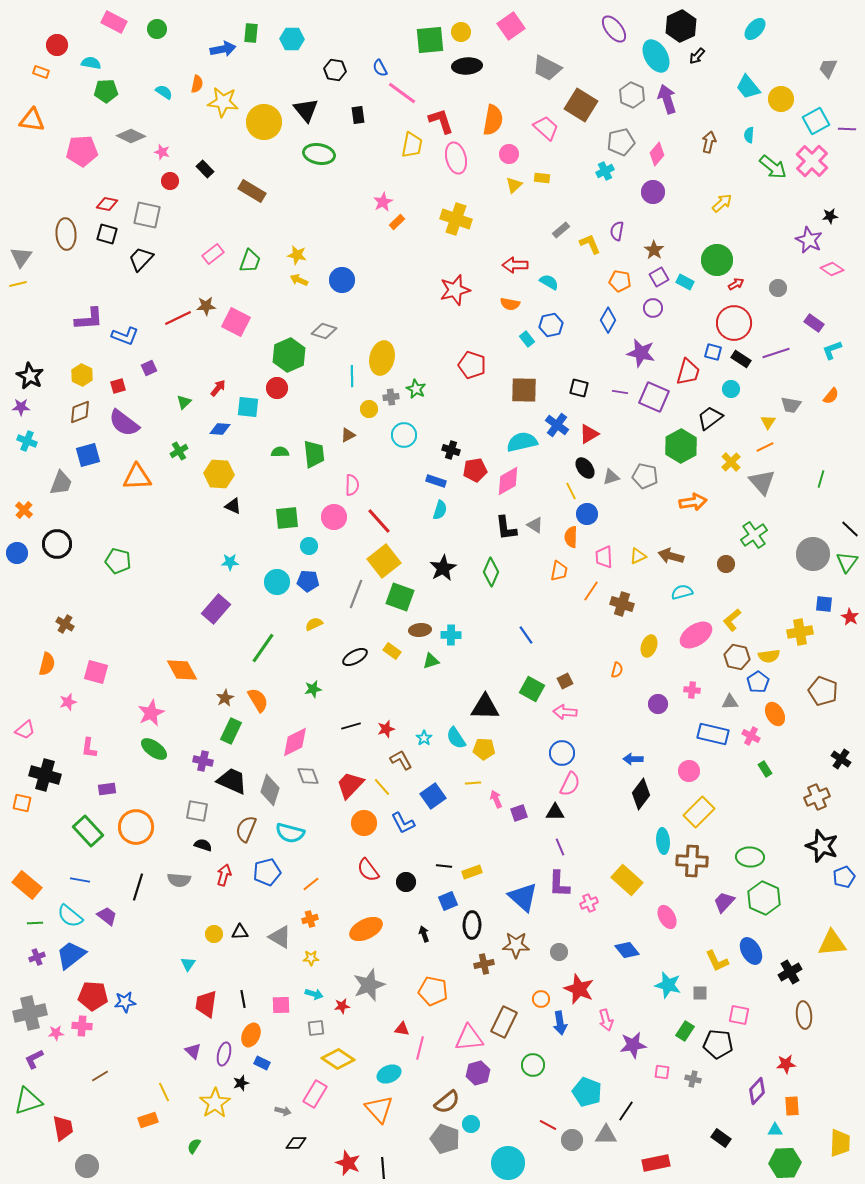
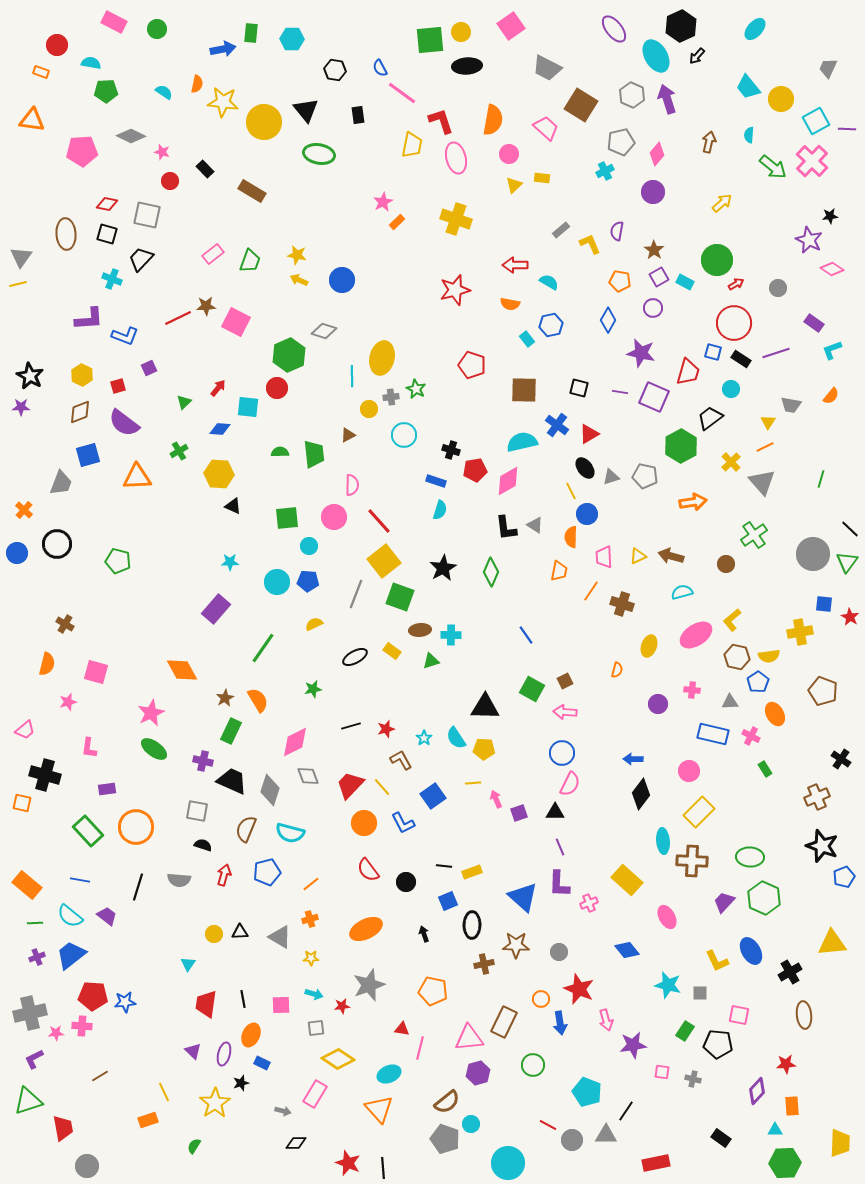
cyan cross at (27, 441): moved 85 px right, 162 px up
